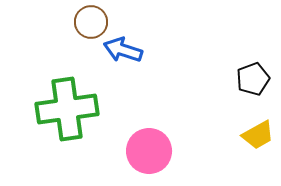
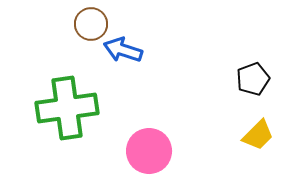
brown circle: moved 2 px down
green cross: moved 1 px up
yellow trapezoid: rotated 16 degrees counterclockwise
